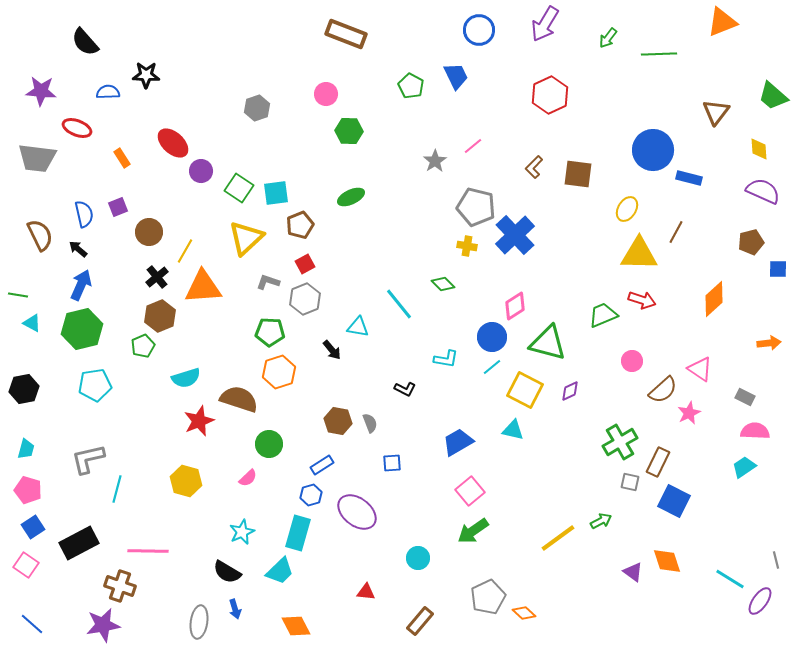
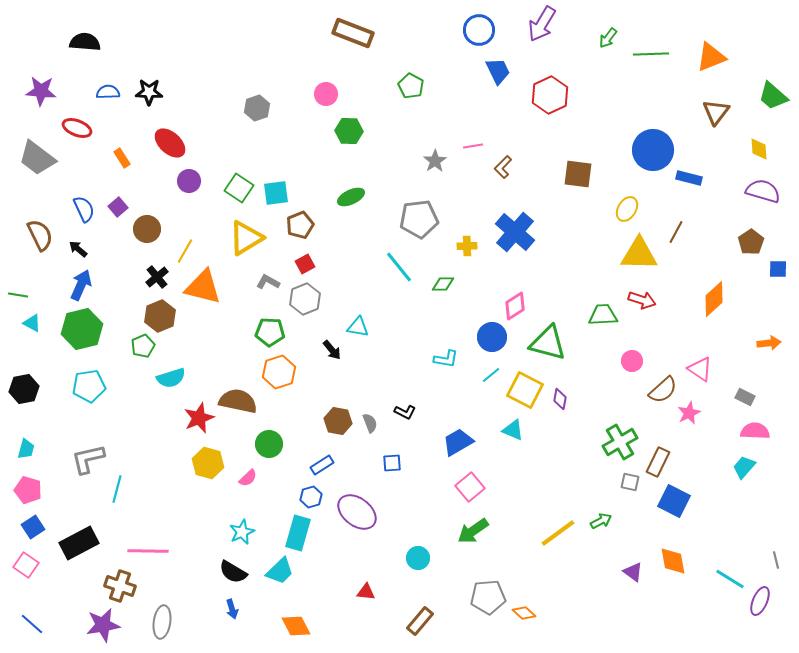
orange triangle at (722, 22): moved 11 px left, 35 px down
purple arrow at (545, 24): moved 3 px left
brown rectangle at (346, 34): moved 7 px right, 1 px up
black semicircle at (85, 42): rotated 136 degrees clockwise
green line at (659, 54): moved 8 px left
black star at (146, 75): moved 3 px right, 17 px down
blue trapezoid at (456, 76): moved 42 px right, 5 px up
red ellipse at (173, 143): moved 3 px left
pink line at (473, 146): rotated 30 degrees clockwise
gray trapezoid at (37, 158): rotated 30 degrees clockwise
brown L-shape at (534, 167): moved 31 px left
purple circle at (201, 171): moved 12 px left, 10 px down
purple semicircle at (763, 191): rotated 8 degrees counterclockwise
purple square at (118, 207): rotated 18 degrees counterclockwise
gray pentagon at (476, 207): moved 57 px left, 12 px down; rotated 21 degrees counterclockwise
blue semicircle at (84, 214): moved 5 px up; rotated 12 degrees counterclockwise
brown circle at (149, 232): moved 2 px left, 3 px up
blue cross at (515, 235): moved 3 px up; rotated 6 degrees counterclockwise
yellow triangle at (246, 238): rotated 12 degrees clockwise
brown pentagon at (751, 242): rotated 20 degrees counterclockwise
yellow cross at (467, 246): rotated 12 degrees counterclockwise
gray L-shape at (268, 282): rotated 10 degrees clockwise
green diamond at (443, 284): rotated 45 degrees counterclockwise
orange triangle at (203, 287): rotated 18 degrees clockwise
cyan line at (399, 304): moved 37 px up
green trapezoid at (603, 315): rotated 20 degrees clockwise
cyan line at (492, 367): moved 1 px left, 8 px down
cyan semicircle at (186, 378): moved 15 px left
cyan pentagon at (95, 385): moved 6 px left, 1 px down
black L-shape at (405, 389): moved 23 px down
purple diamond at (570, 391): moved 10 px left, 8 px down; rotated 55 degrees counterclockwise
brown semicircle at (239, 399): moved 1 px left, 2 px down; rotated 6 degrees counterclockwise
red star at (199, 421): moved 3 px up
cyan triangle at (513, 430): rotated 10 degrees clockwise
cyan trapezoid at (744, 467): rotated 15 degrees counterclockwise
yellow hexagon at (186, 481): moved 22 px right, 18 px up
pink square at (470, 491): moved 4 px up
blue hexagon at (311, 495): moved 2 px down
yellow line at (558, 538): moved 5 px up
orange diamond at (667, 561): moved 6 px right; rotated 8 degrees clockwise
black semicircle at (227, 572): moved 6 px right
gray pentagon at (488, 597): rotated 20 degrees clockwise
purple ellipse at (760, 601): rotated 12 degrees counterclockwise
blue arrow at (235, 609): moved 3 px left
gray ellipse at (199, 622): moved 37 px left
